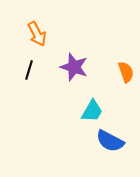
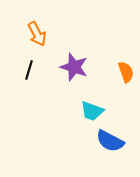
cyan trapezoid: rotated 80 degrees clockwise
